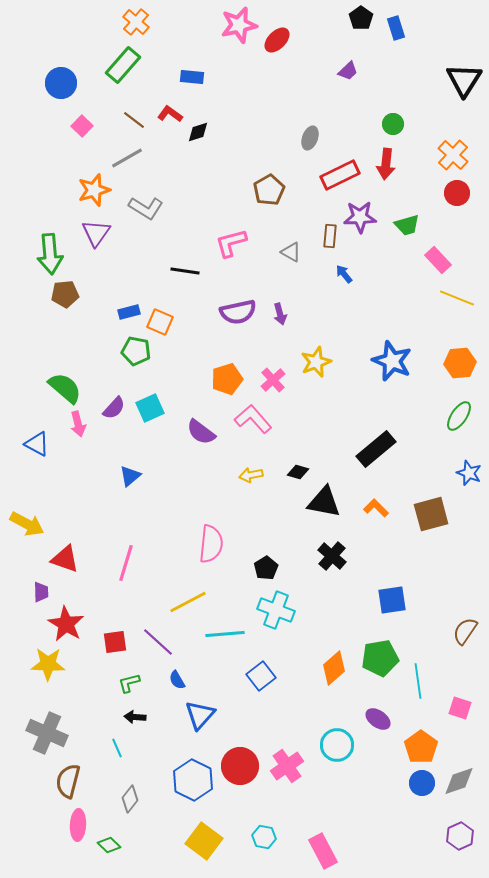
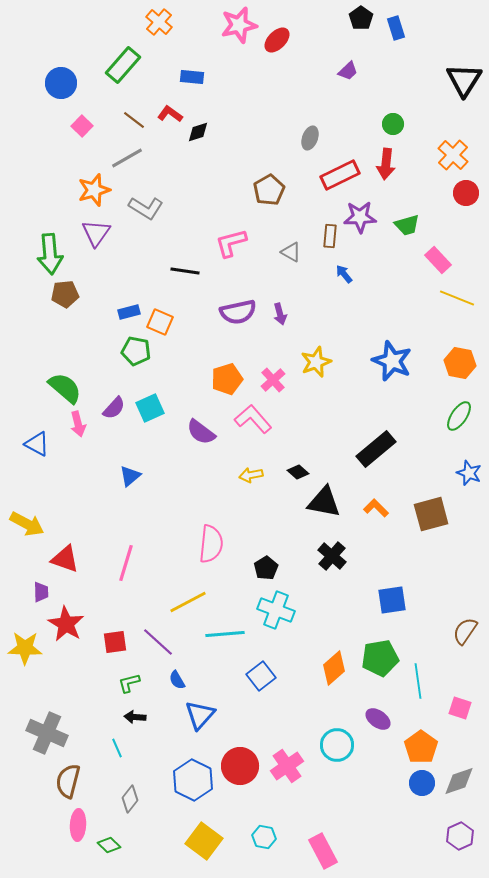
orange cross at (136, 22): moved 23 px right
red circle at (457, 193): moved 9 px right
orange hexagon at (460, 363): rotated 16 degrees clockwise
black diamond at (298, 472): rotated 25 degrees clockwise
yellow star at (48, 664): moved 23 px left, 16 px up
